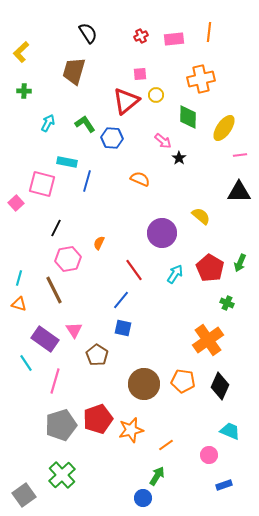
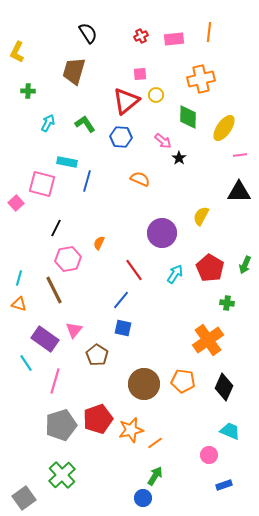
yellow L-shape at (21, 52): moved 4 px left; rotated 20 degrees counterclockwise
green cross at (24, 91): moved 4 px right
blue hexagon at (112, 138): moved 9 px right, 1 px up
yellow semicircle at (201, 216): rotated 102 degrees counterclockwise
green arrow at (240, 263): moved 5 px right, 2 px down
green cross at (227, 303): rotated 16 degrees counterclockwise
pink triangle at (74, 330): rotated 12 degrees clockwise
black diamond at (220, 386): moved 4 px right, 1 px down
orange line at (166, 445): moved 11 px left, 2 px up
green arrow at (157, 476): moved 2 px left
gray square at (24, 495): moved 3 px down
